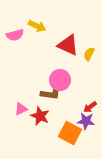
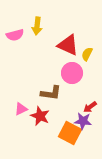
yellow arrow: rotated 72 degrees clockwise
yellow semicircle: moved 2 px left
pink circle: moved 12 px right, 7 px up
purple star: moved 3 px left
